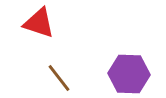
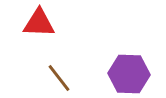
red triangle: rotated 16 degrees counterclockwise
